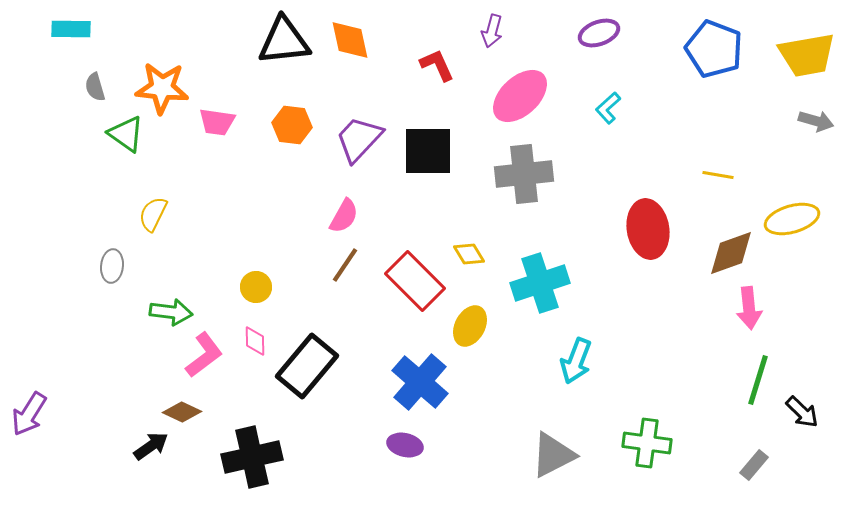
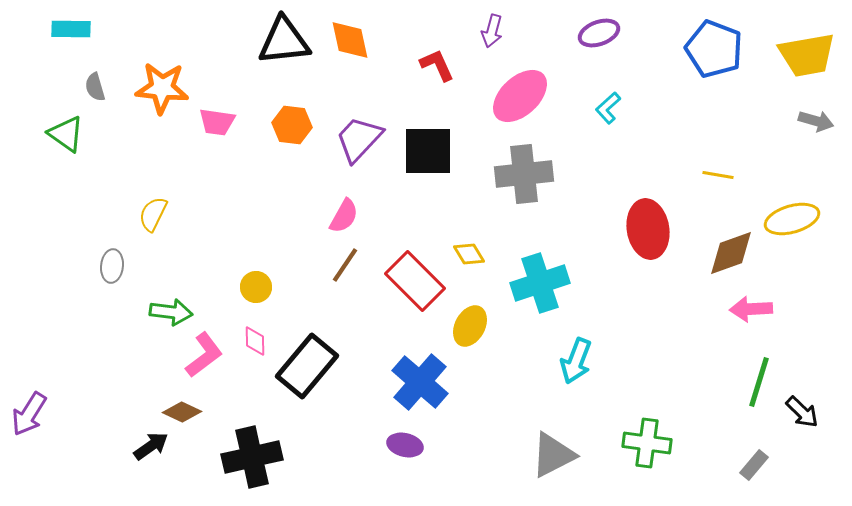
green triangle at (126, 134): moved 60 px left
pink arrow at (749, 308): moved 2 px right, 1 px down; rotated 93 degrees clockwise
green line at (758, 380): moved 1 px right, 2 px down
